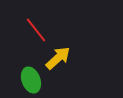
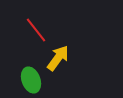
yellow arrow: rotated 12 degrees counterclockwise
